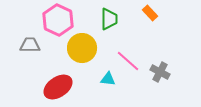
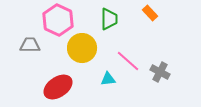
cyan triangle: rotated 14 degrees counterclockwise
